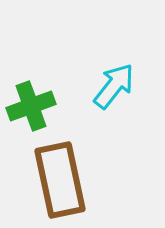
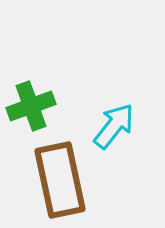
cyan arrow: moved 40 px down
